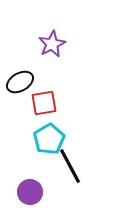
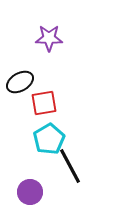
purple star: moved 3 px left, 6 px up; rotated 28 degrees clockwise
